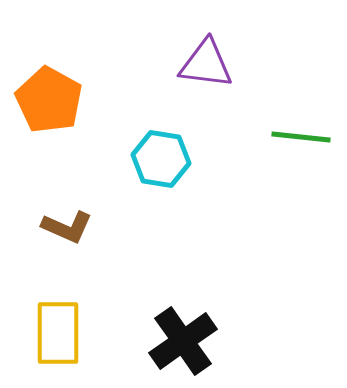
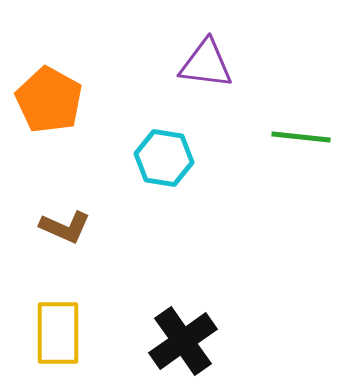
cyan hexagon: moved 3 px right, 1 px up
brown L-shape: moved 2 px left
